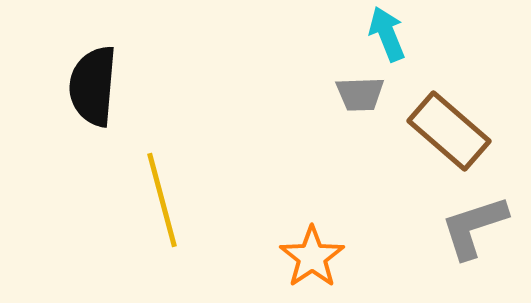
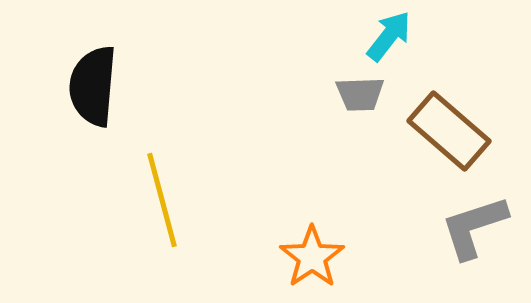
cyan arrow: moved 2 px right, 2 px down; rotated 60 degrees clockwise
